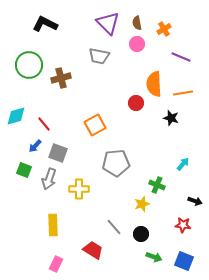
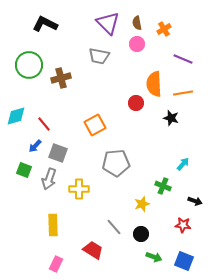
purple line: moved 2 px right, 2 px down
green cross: moved 6 px right, 1 px down
